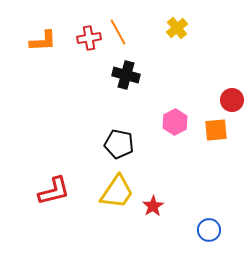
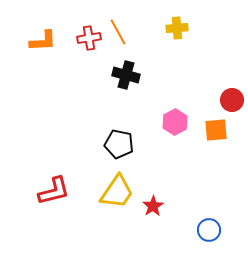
yellow cross: rotated 35 degrees clockwise
